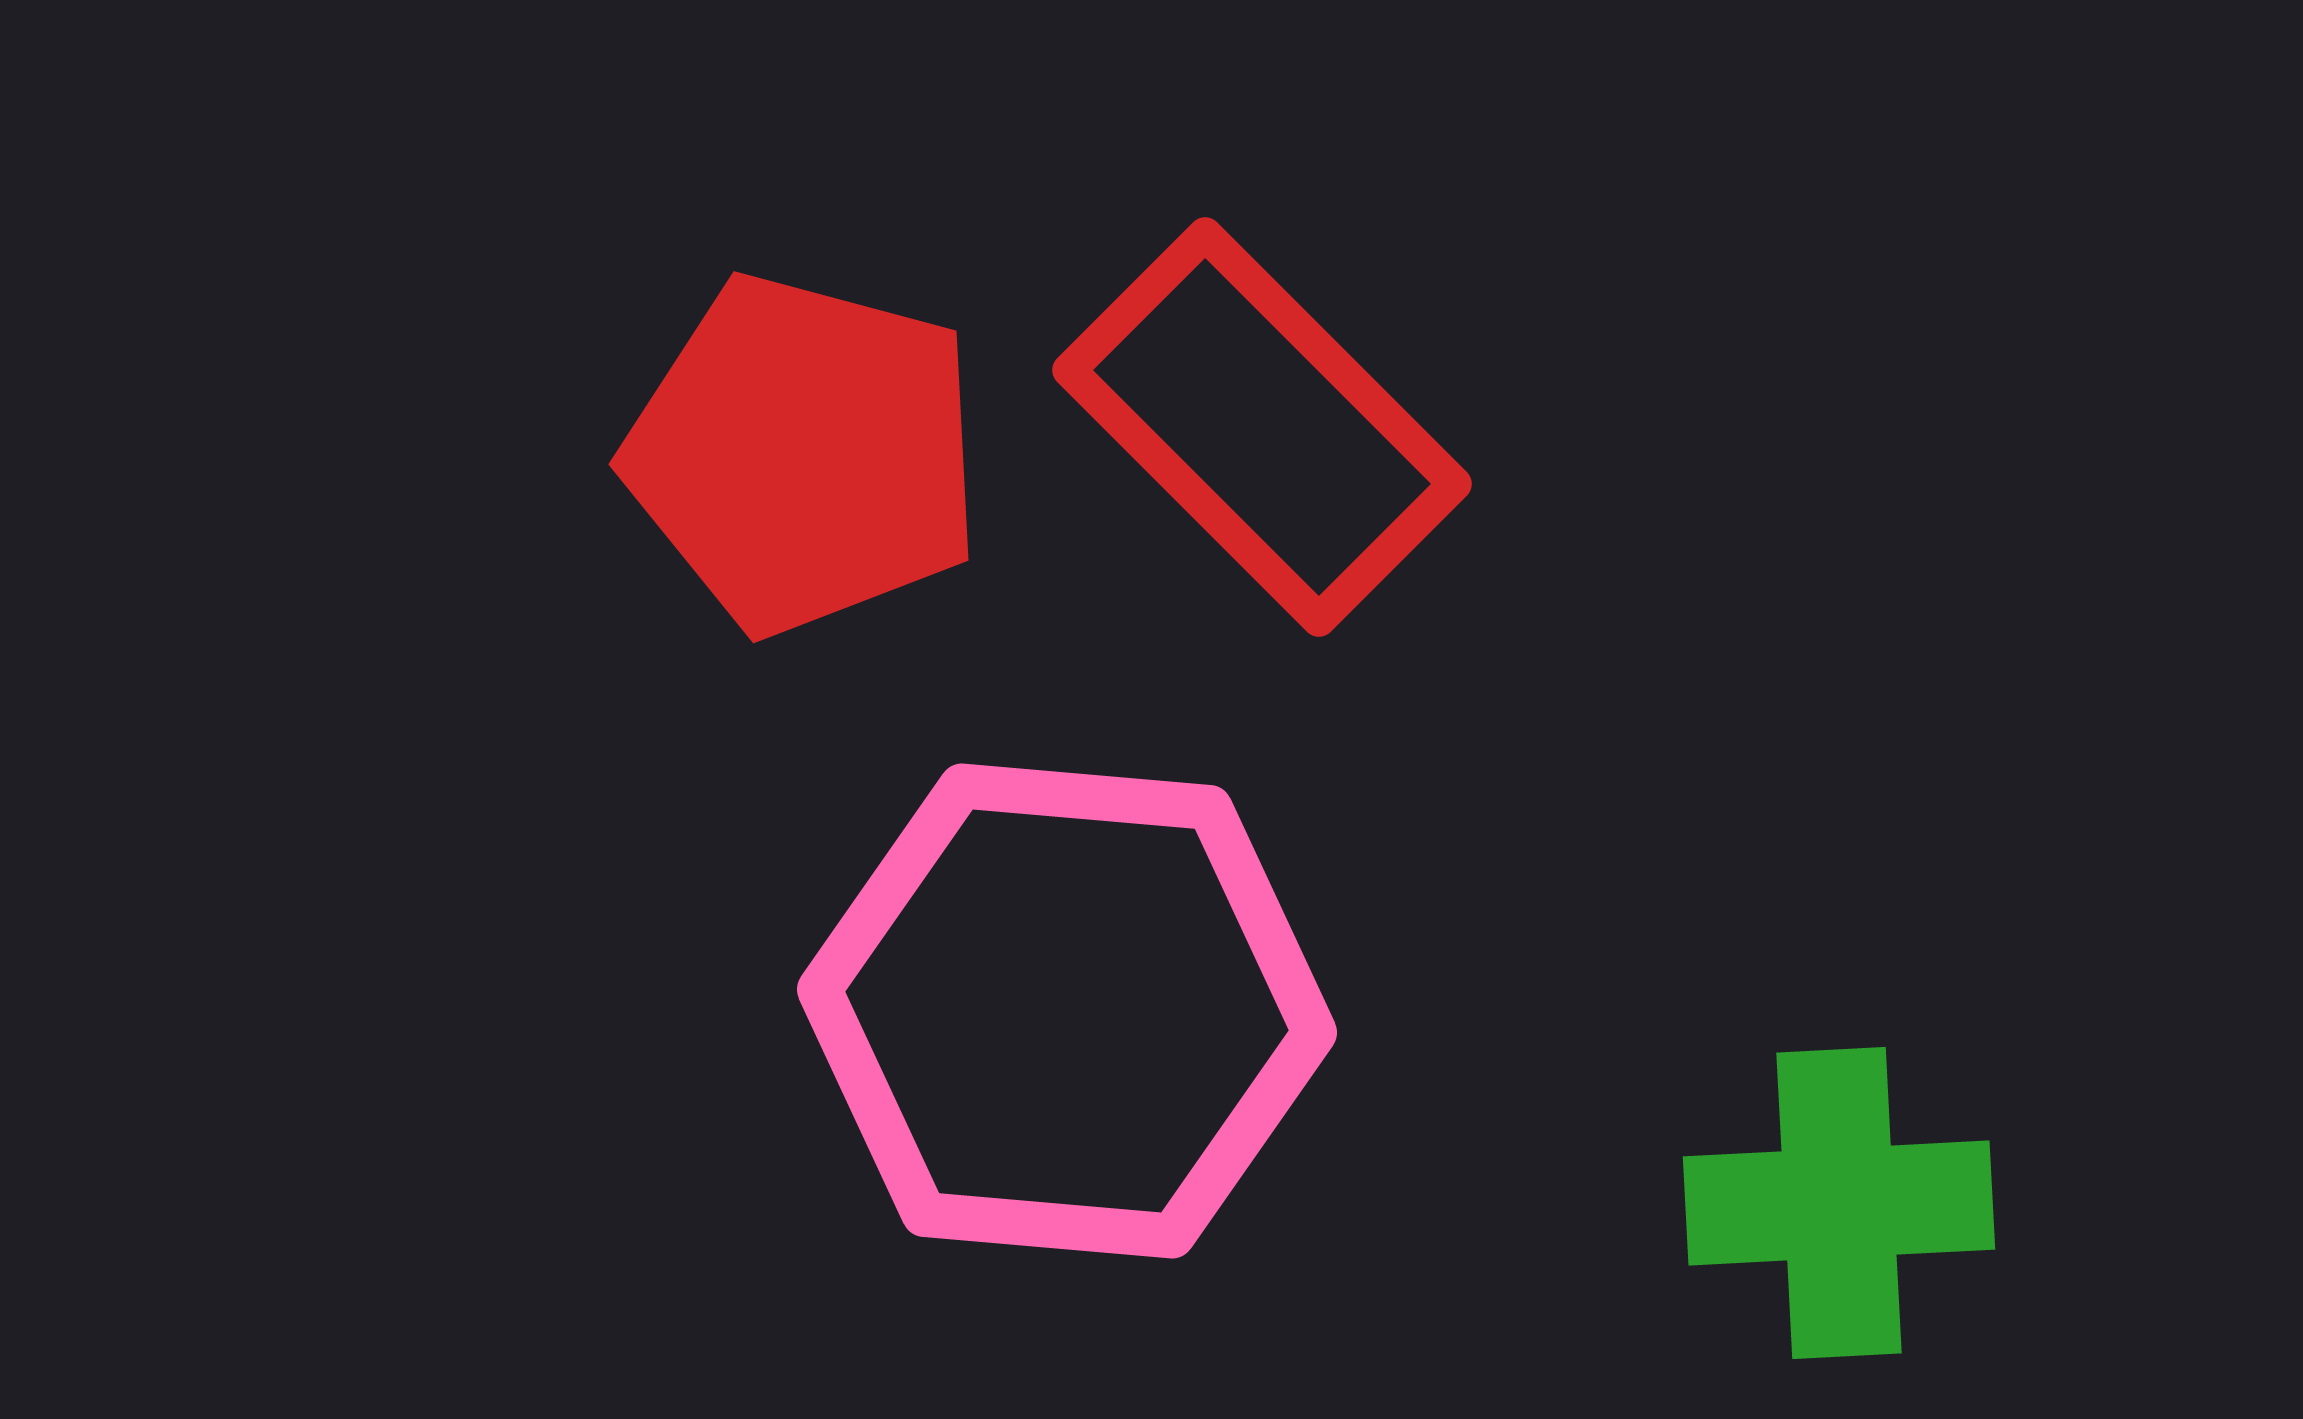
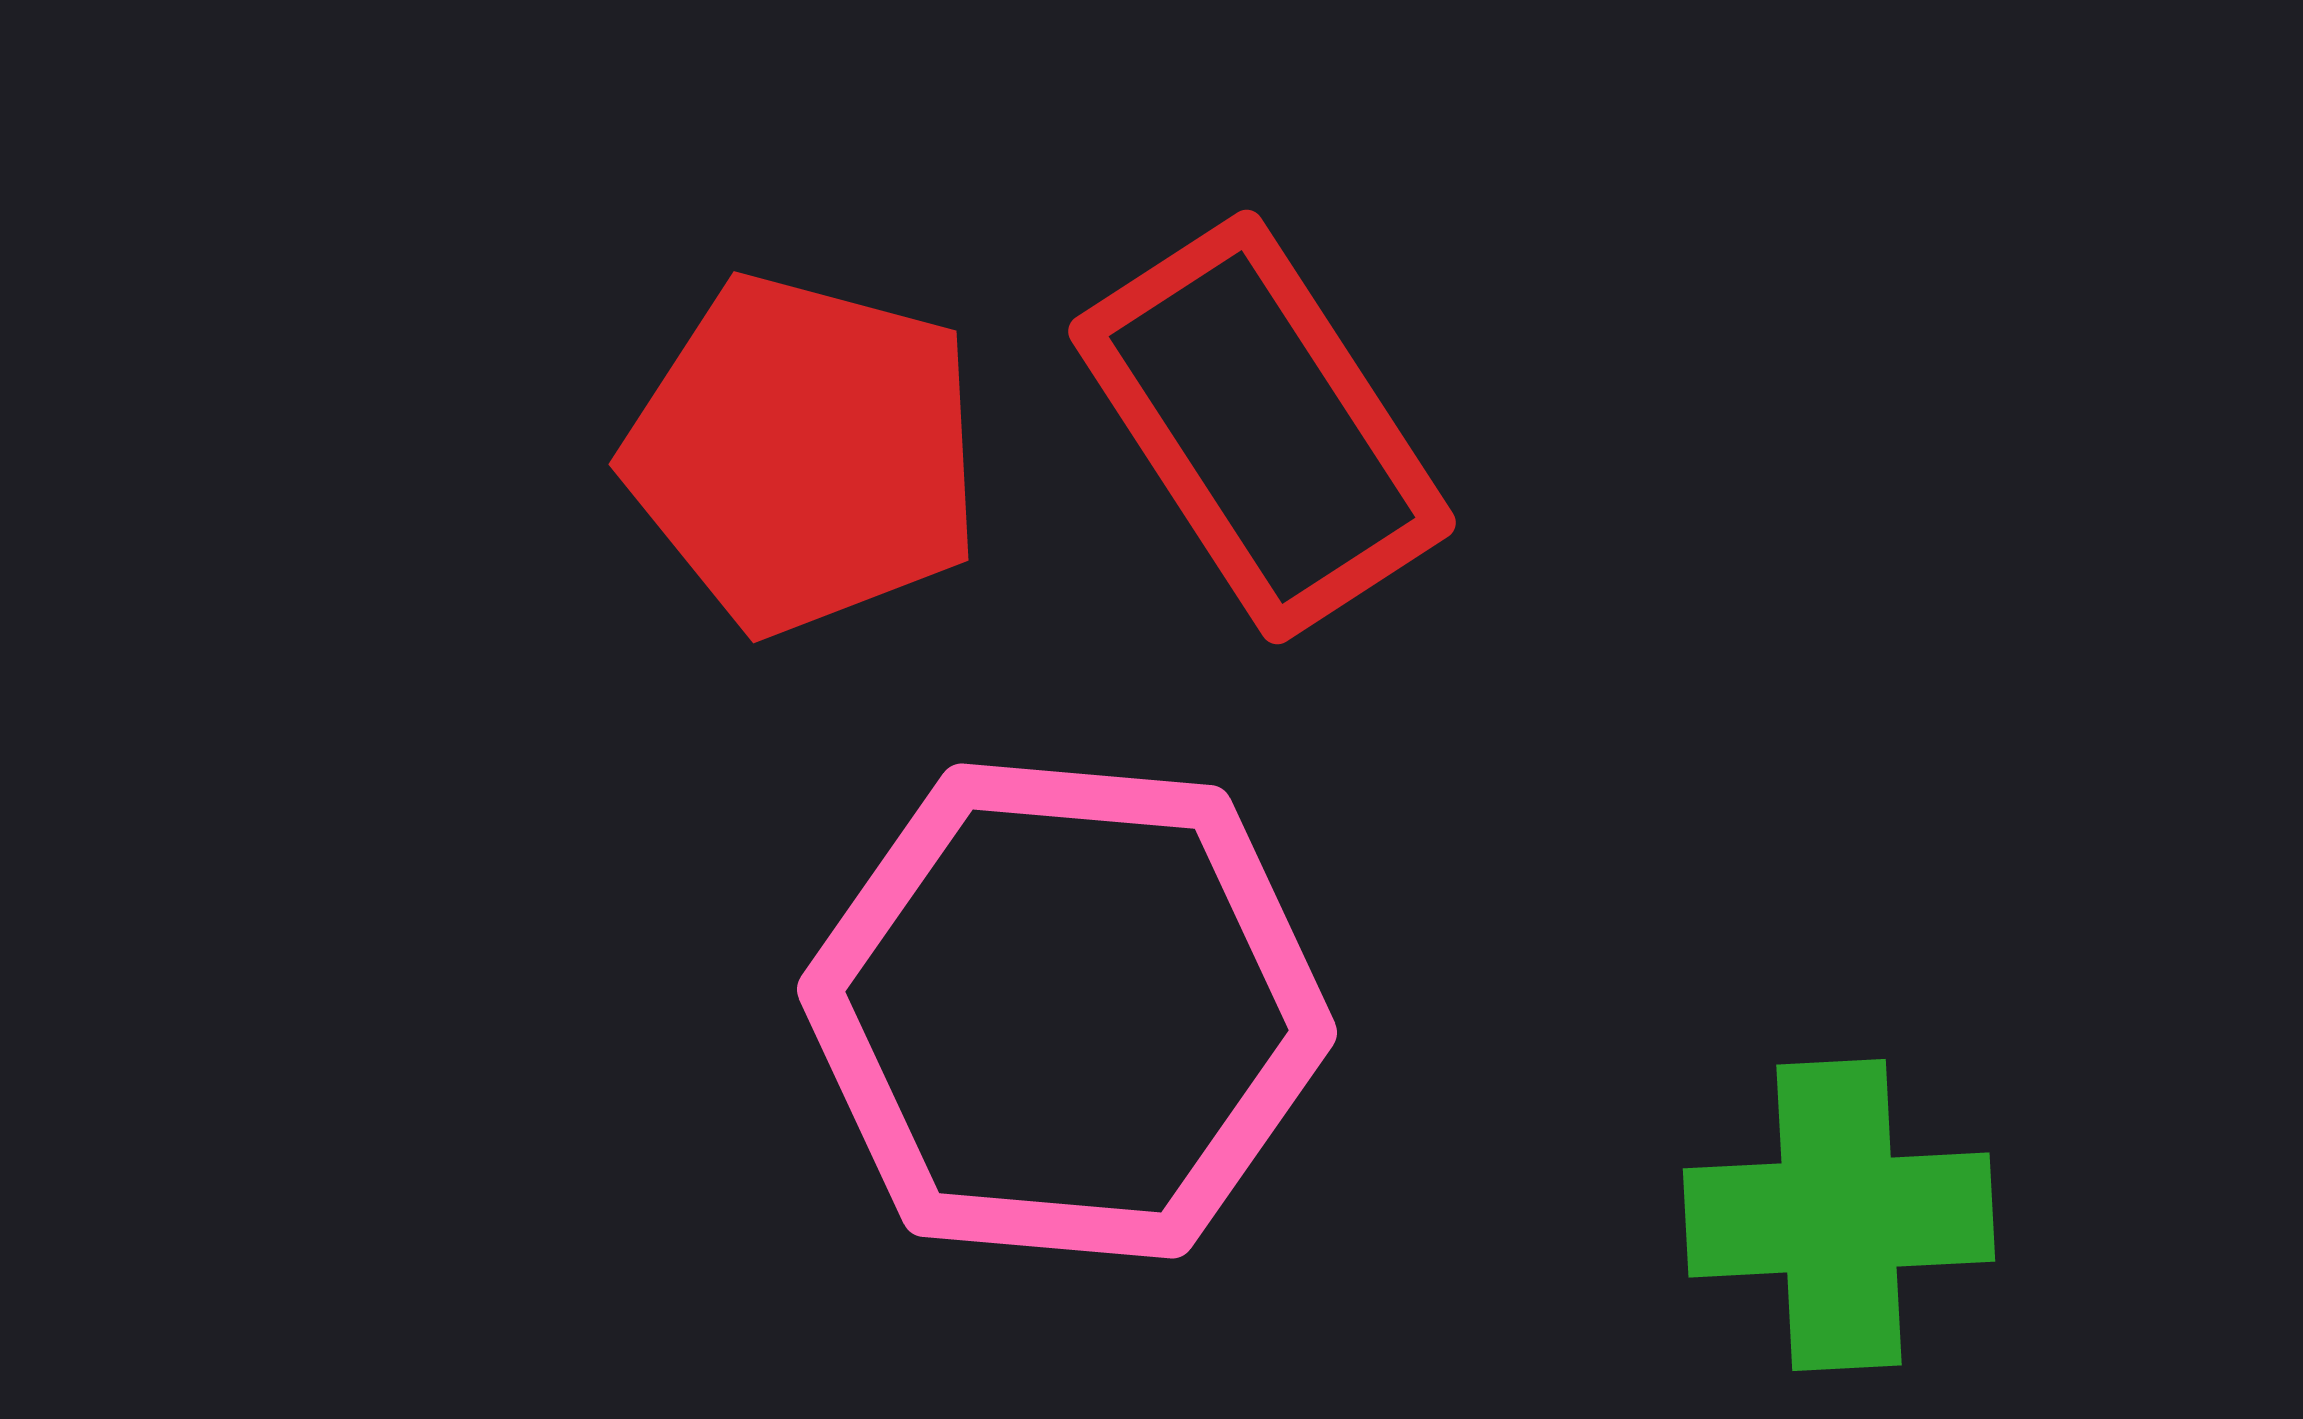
red rectangle: rotated 12 degrees clockwise
green cross: moved 12 px down
